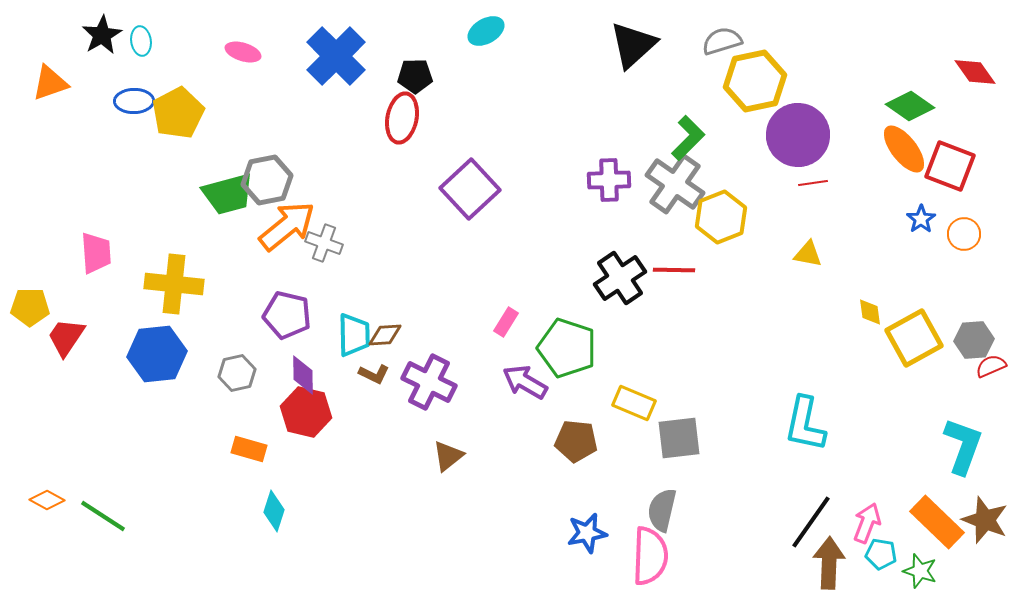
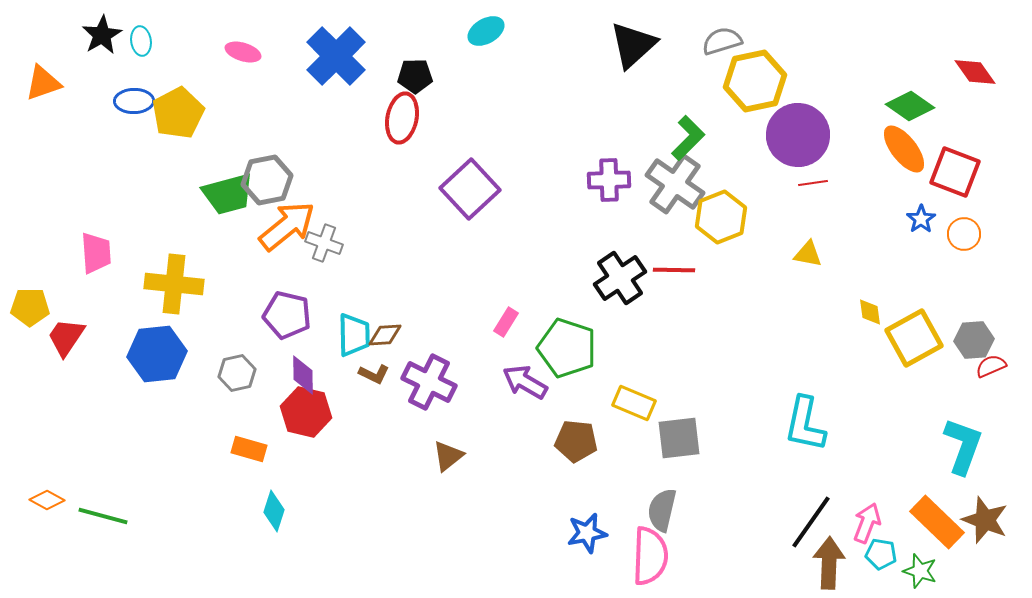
orange triangle at (50, 83): moved 7 px left
red square at (950, 166): moved 5 px right, 6 px down
green line at (103, 516): rotated 18 degrees counterclockwise
